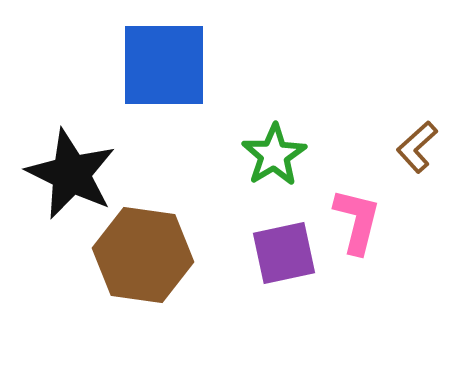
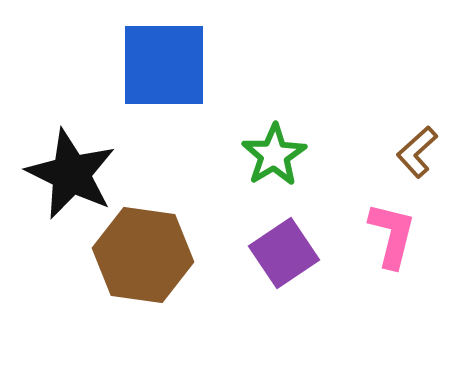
brown L-shape: moved 5 px down
pink L-shape: moved 35 px right, 14 px down
purple square: rotated 22 degrees counterclockwise
